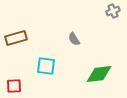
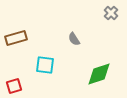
gray cross: moved 2 px left, 2 px down; rotated 24 degrees counterclockwise
cyan square: moved 1 px left, 1 px up
green diamond: rotated 12 degrees counterclockwise
red square: rotated 14 degrees counterclockwise
